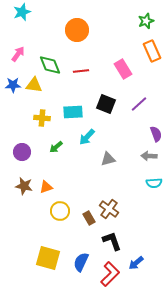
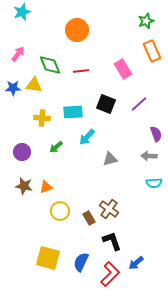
blue star: moved 3 px down
gray triangle: moved 2 px right
